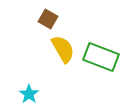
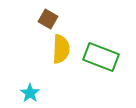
yellow semicircle: moved 2 px left; rotated 32 degrees clockwise
cyan star: moved 1 px right, 1 px up
